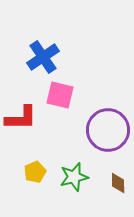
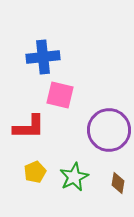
blue cross: rotated 28 degrees clockwise
red L-shape: moved 8 px right, 9 px down
purple circle: moved 1 px right
green star: rotated 12 degrees counterclockwise
brown diamond: rotated 10 degrees clockwise
